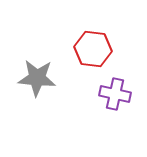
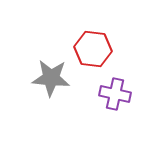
gray star: moved 14 px right
